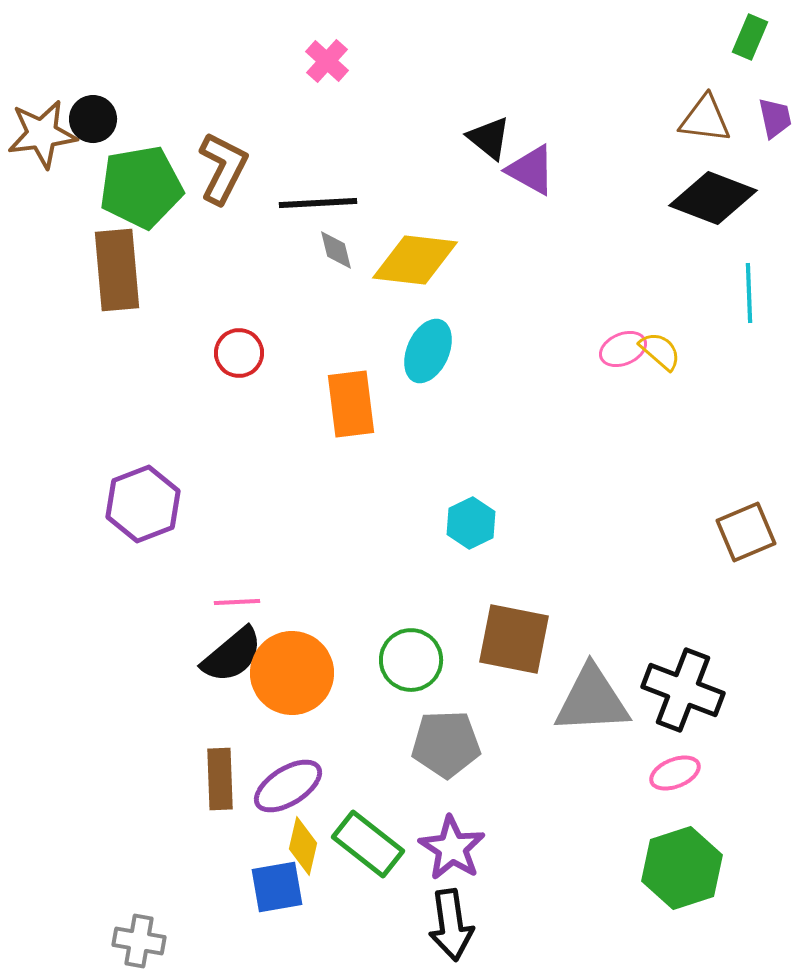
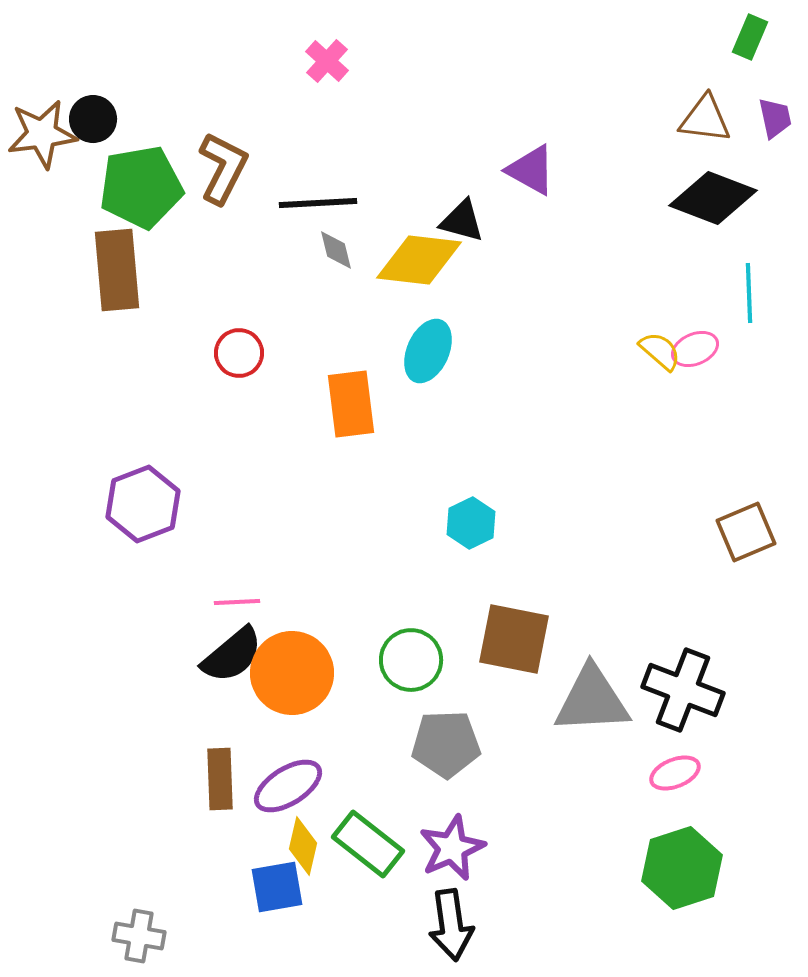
black triangle at (489, 138): moved 27 px left, 83 px down; rotated 24 degrees counterclockwise
yellow diamond at (415, 260): moved 4 px right
pink ellipse at (623, 349): moved 72 px right
purple star at (452, 848): rotated 16 degrees clockwise
gray cross at (139, 941): moved 5 px up
